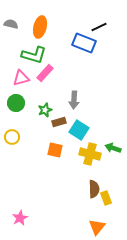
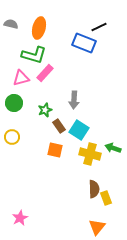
orange ellipse: moved 1 px left, 1 px down
green circle: moved 2 px left
brown rectangle: moved 4 px down; rotated 72 degrees clockwise
